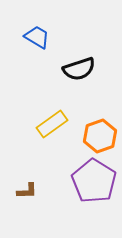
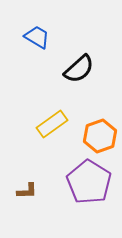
black semicircle: rotated 24 degrees counterclockwise
purple pentagon: moved 5 px left, 1 px down
